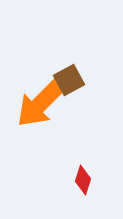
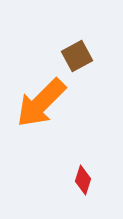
brown square: moved 8 px right, 24 px up
